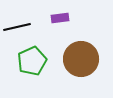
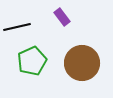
purple rectangle: moved 2 px right, 1 px up; rotated 60 degrees clockwise
brown circle: moved 1 px right, 4 px down
